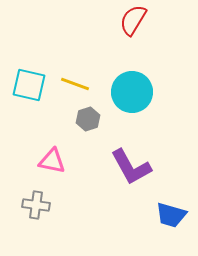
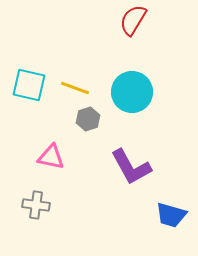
yellow line: moved 4 px down
pink triangle: moved 1 px left, 4 px up
